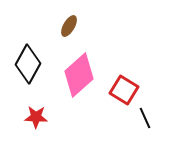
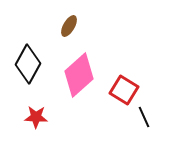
black line: moved 1 px left, 1 px up
